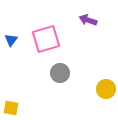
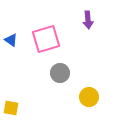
purple arrow: rotated 114 degrees counterclockwise
blue triangle: rotated 32 degrees counterclockwise
yellow circle: moved 17 px left, 8 px down
